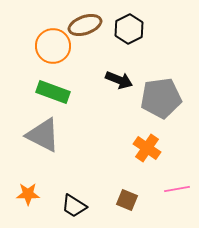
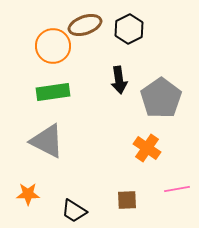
black arrow: rotated 60 degrees clockwise
green rectangle: rotated 28 degrees counterclockwise
gray pentagon: rotated 27 degrees counterclockwise
gray triangle: moved 4 px right, 6 px down
brown square: rotated 25 degrees counterclockwise
black trapezoid: moved 5 px down
